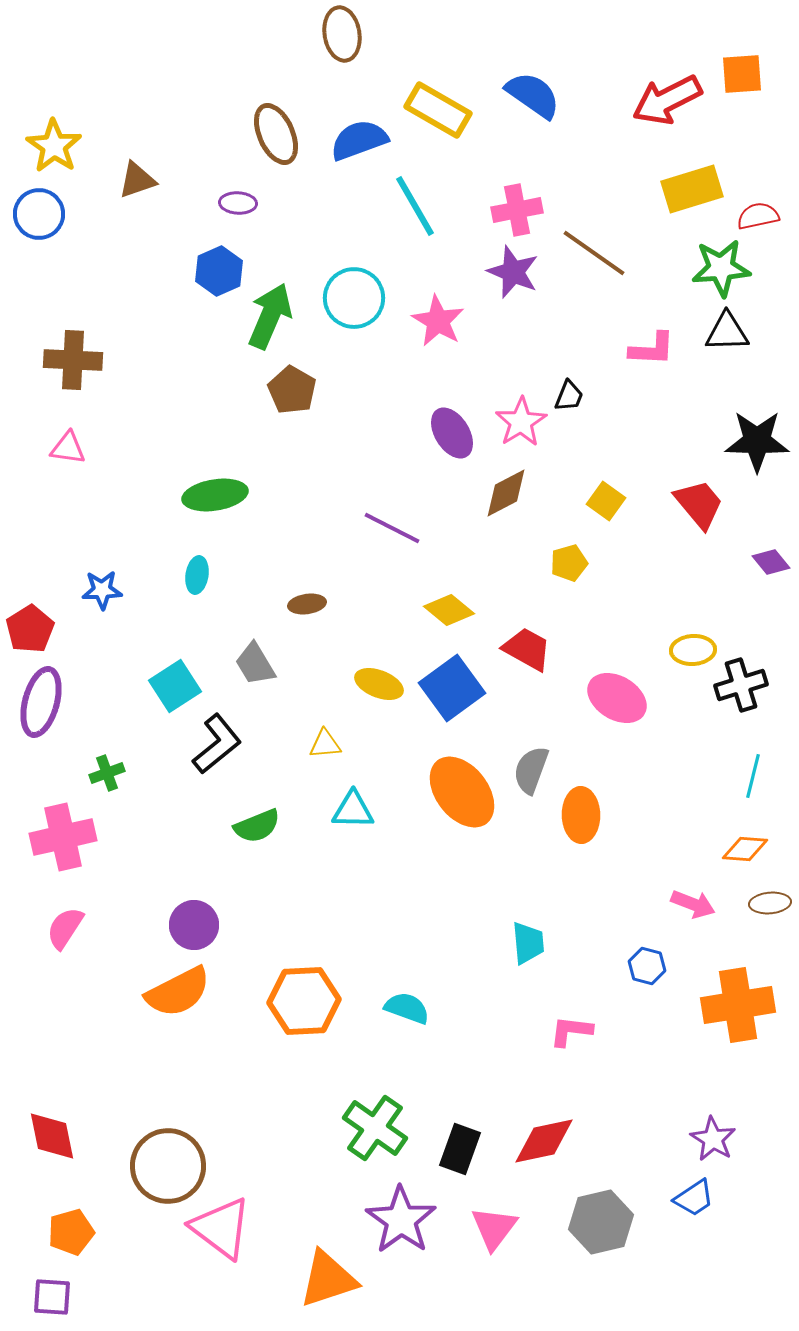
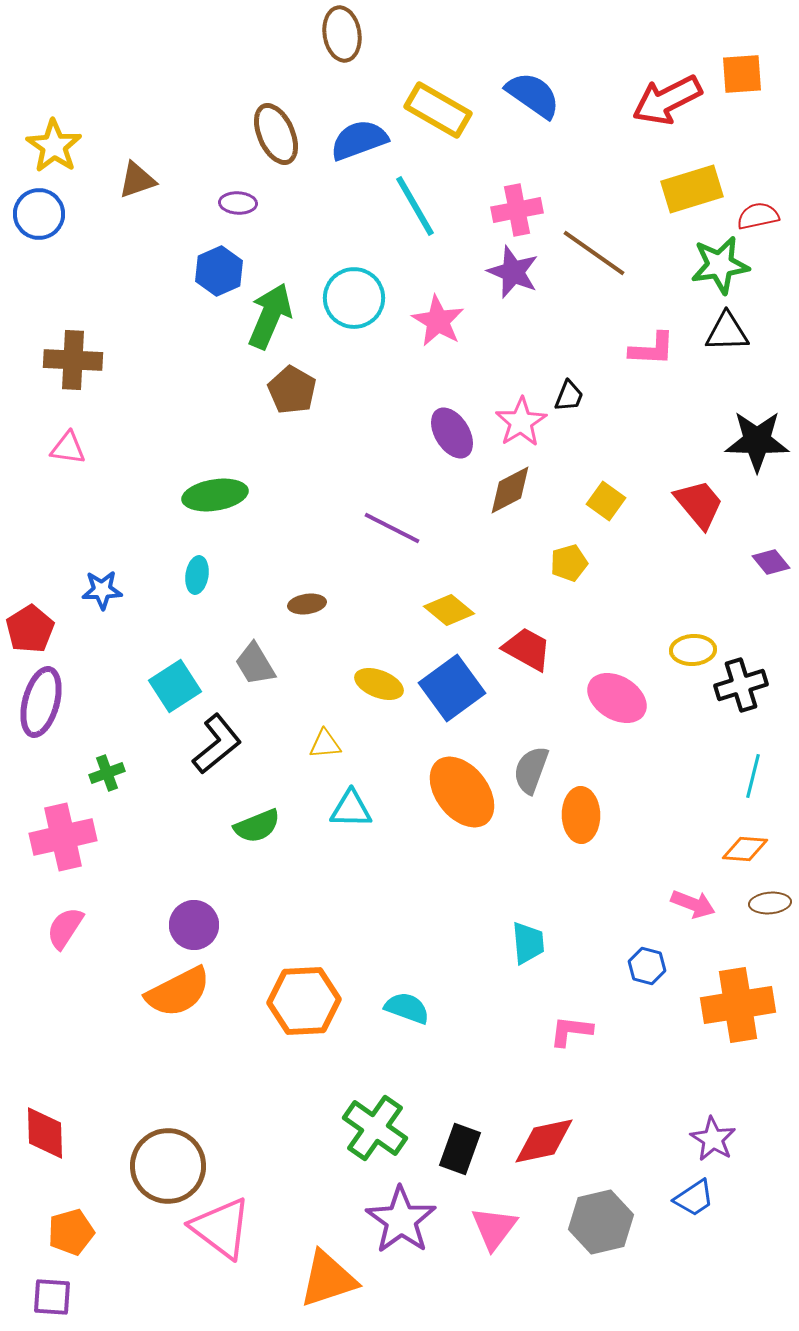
green star at (721, 268): moved 1 px left, 3 px up; rotated 4 degrees counterclockwise
brown diamond at (506, 493): moved 4 px right, 3 px up
cyan triangle at (353, 810): moved 2 px left, 1 px up
red diamond at (52, 1136): moved 7 px left, 3 px up; rotated 10 degrees clockwise
